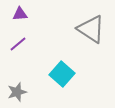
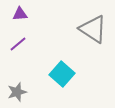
gray triangle: moved 2 px right
